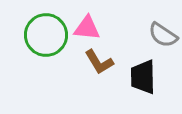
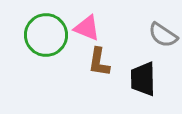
pink triangle: rotated 16 degrees clockwise
brown L-shape: rotated 40 degrees clockwise
black trapezoid: moved 2 px down
